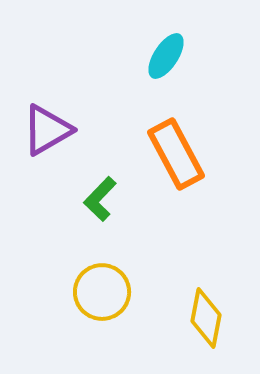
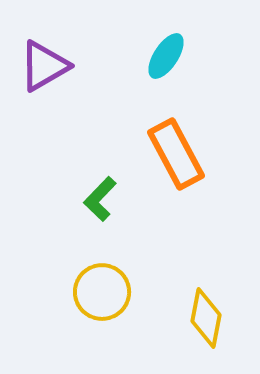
purple triangle: moved 3 px left, 64 px up
